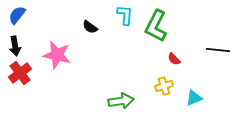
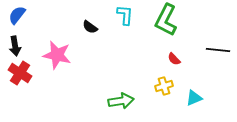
green L-shape: moved 10 px right, 6 px up
red cross: rotated 20 degrees counterclockwise
